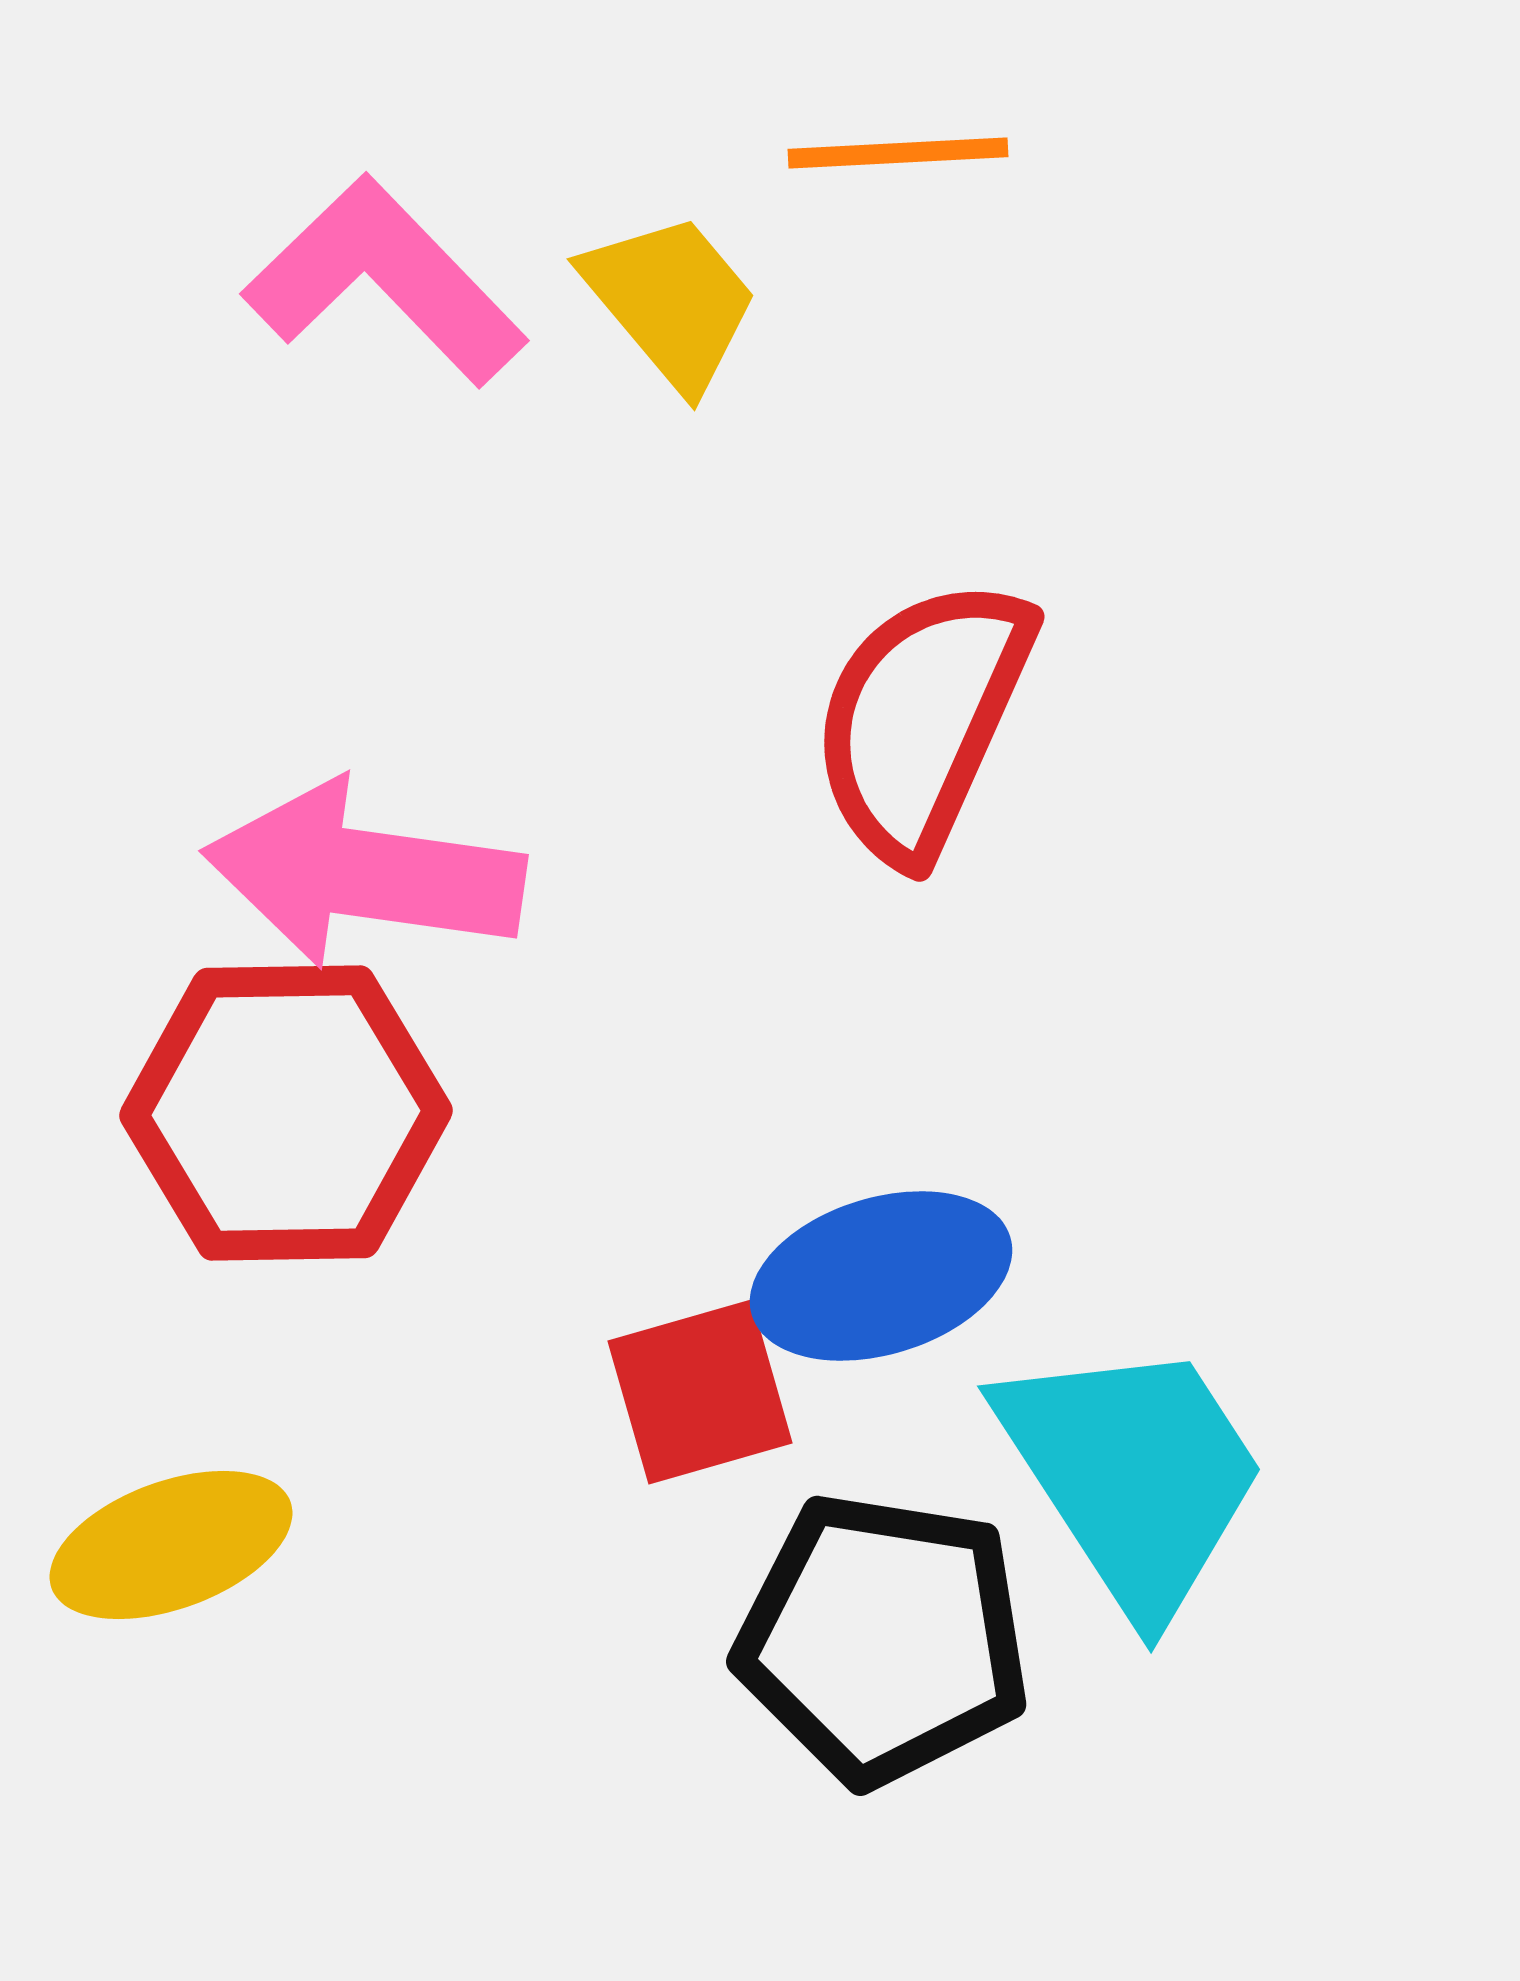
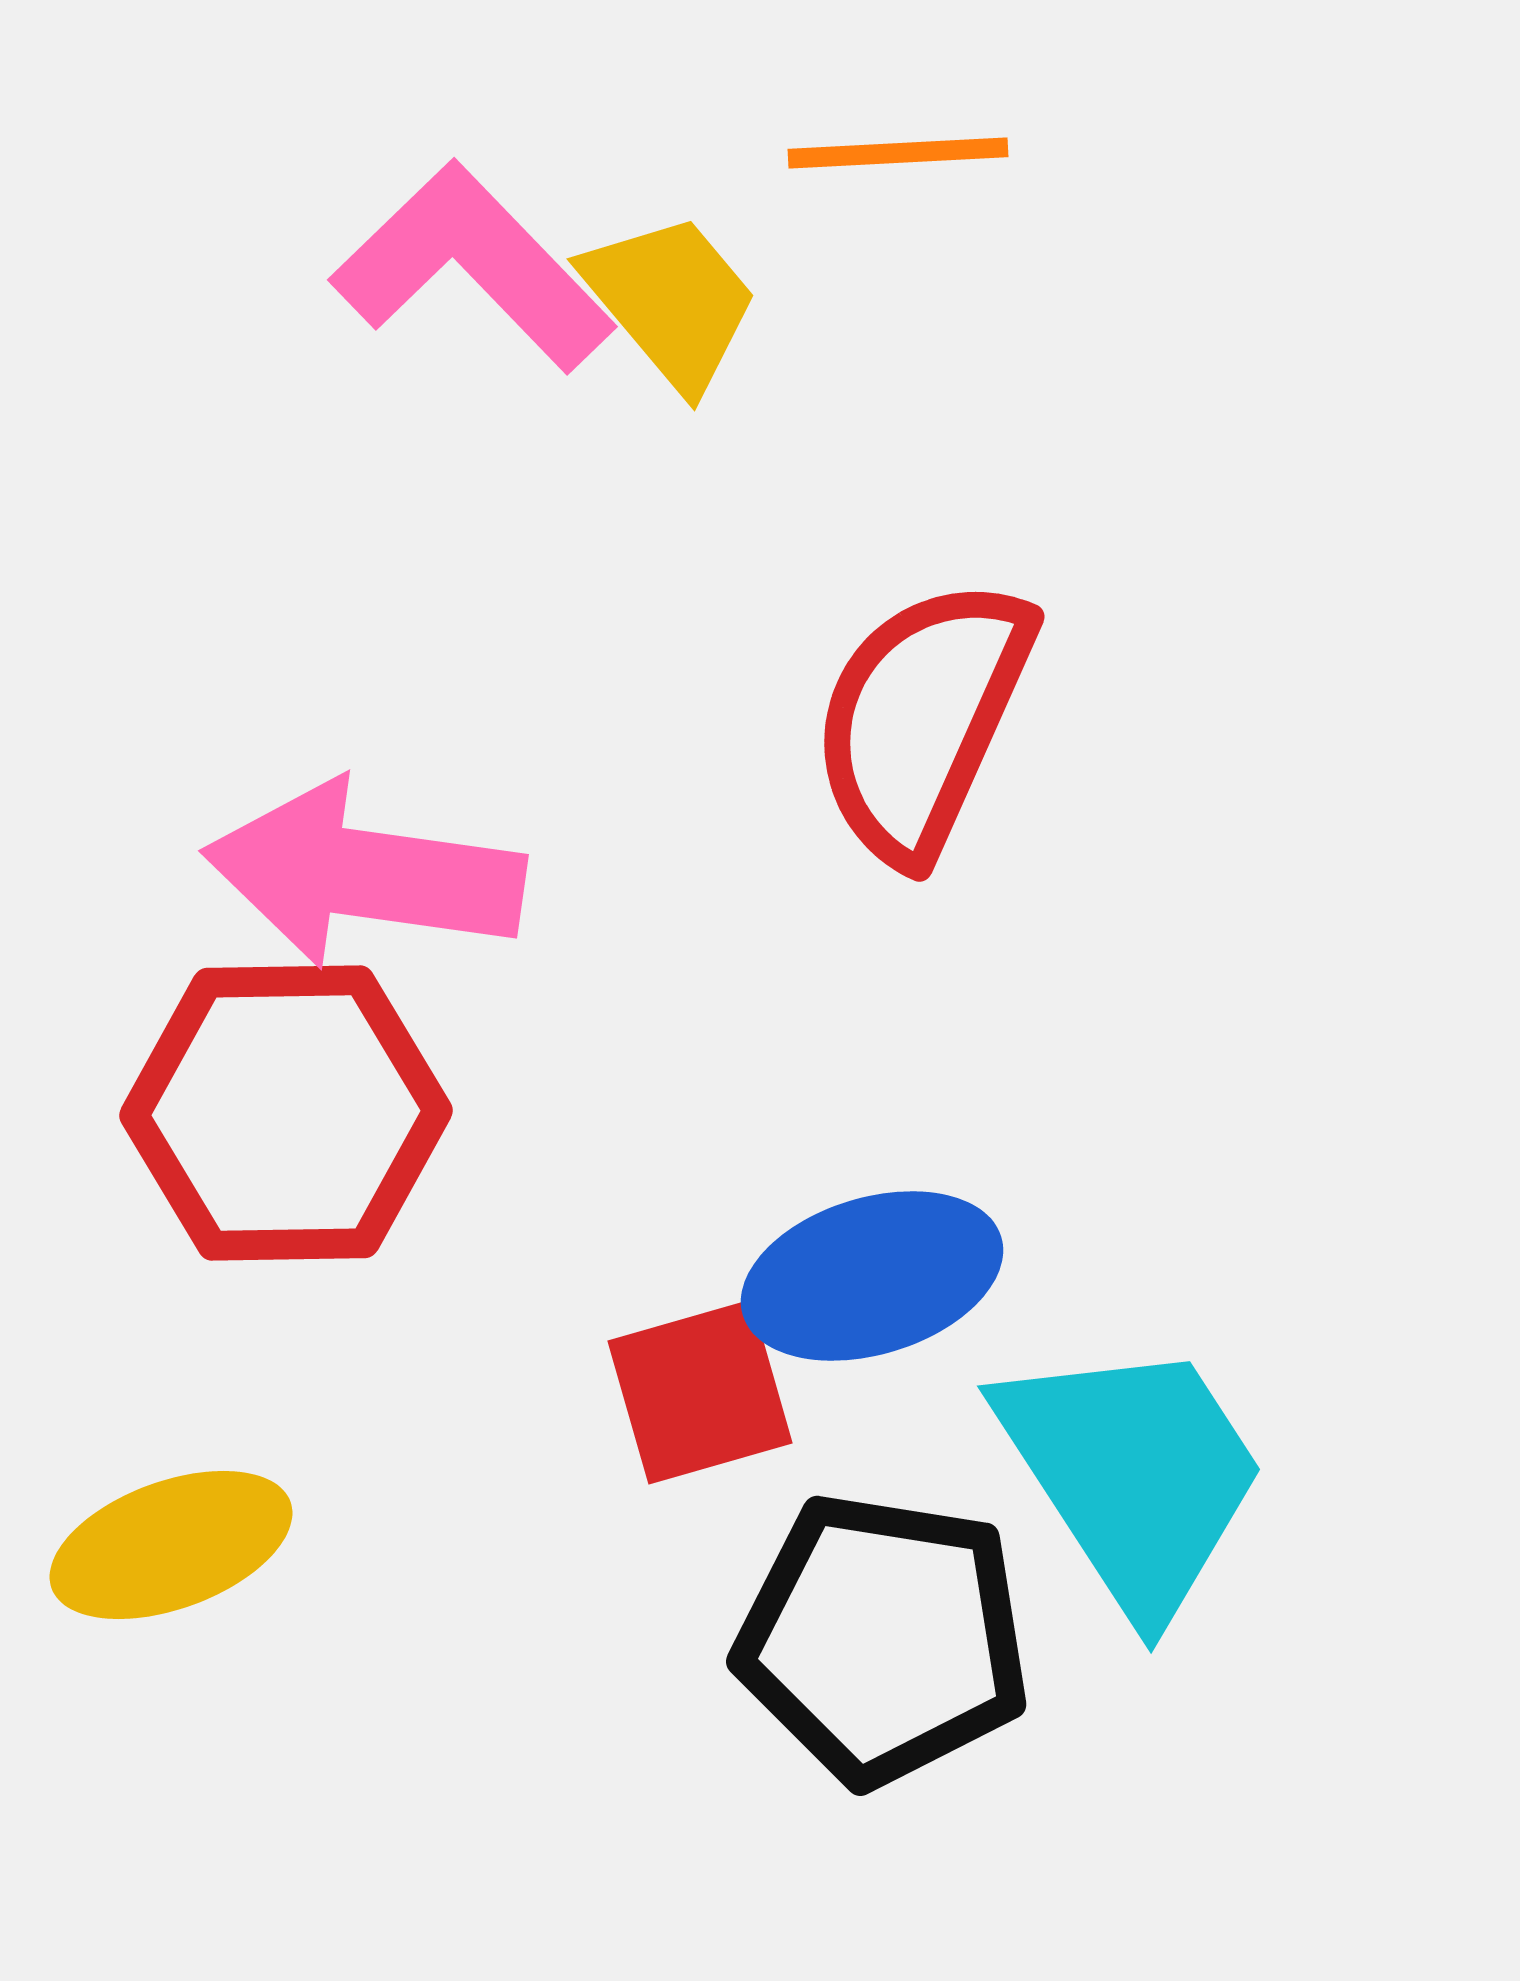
pink L-shape: moved 88 px right, 14 px up
blue ellipse: moved 9 px left
